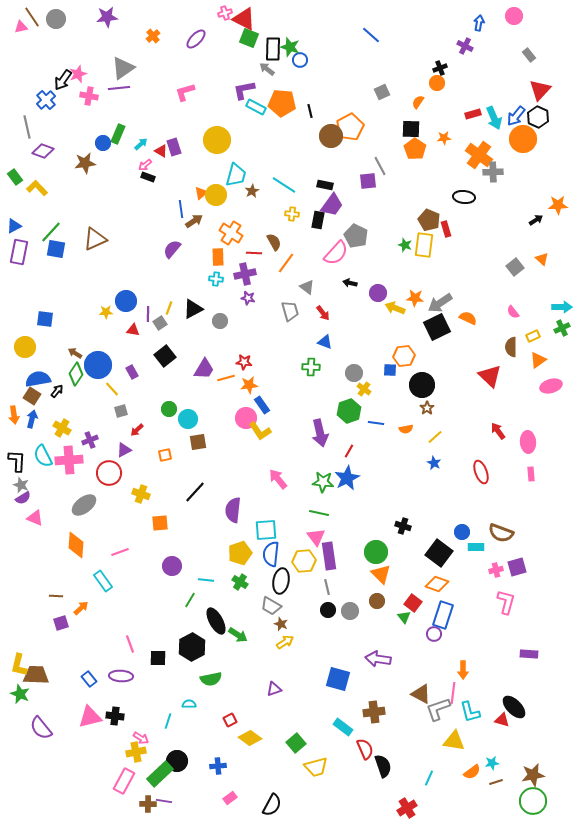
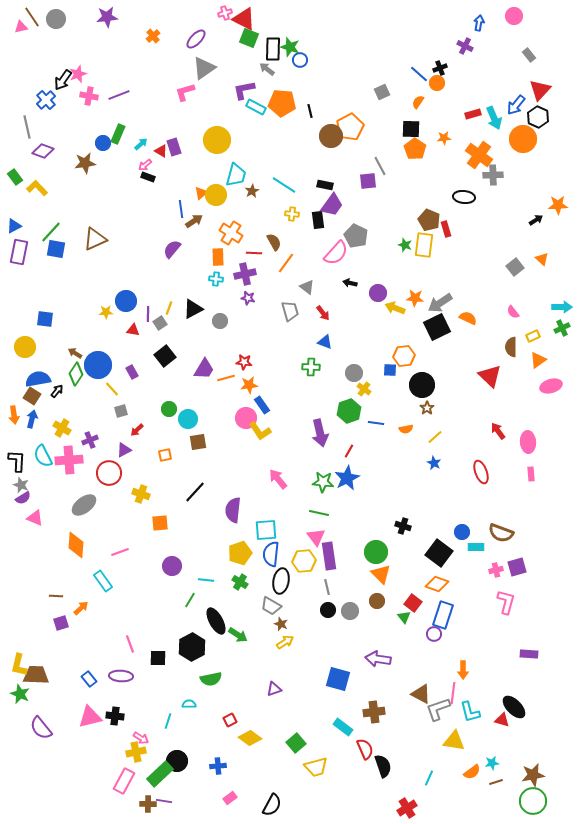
blue line at (371, 35): moved 48 px right, 39 px down
gray triangle at (123, 68): moved 81 px right
purple line at (119, 88): moved 7 px down; rotated 15 degrees counterclockwise
blue arrow at (516, 116): moved 11 px up
gray cross at (493, 172): moved 3 px down
black rectangle at (318, 220): rotated 18 degrees counterclockwise
